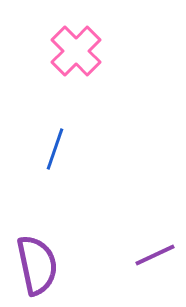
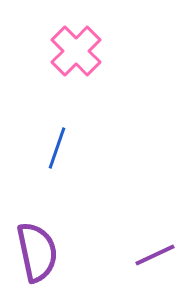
blue line: moved 2 px right, 1 px up
purple semicircle: moved 13 px up
